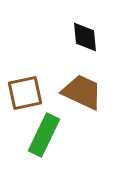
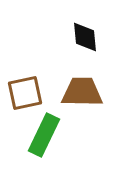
brown trapezoid: rotated 24 degrees counterclockwise
